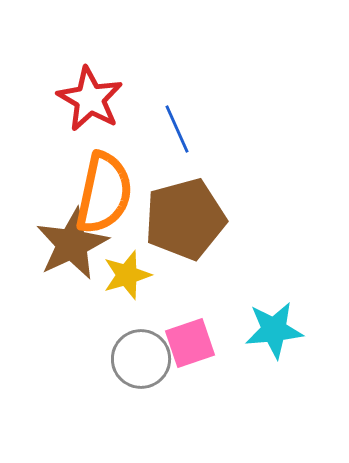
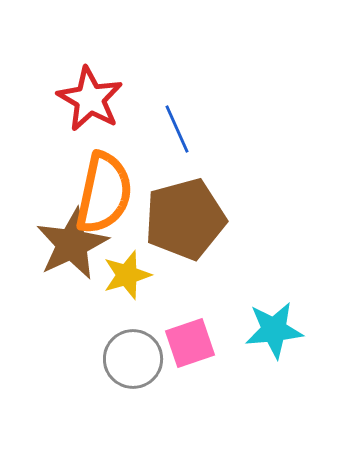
gray circle: moved 8 px left
